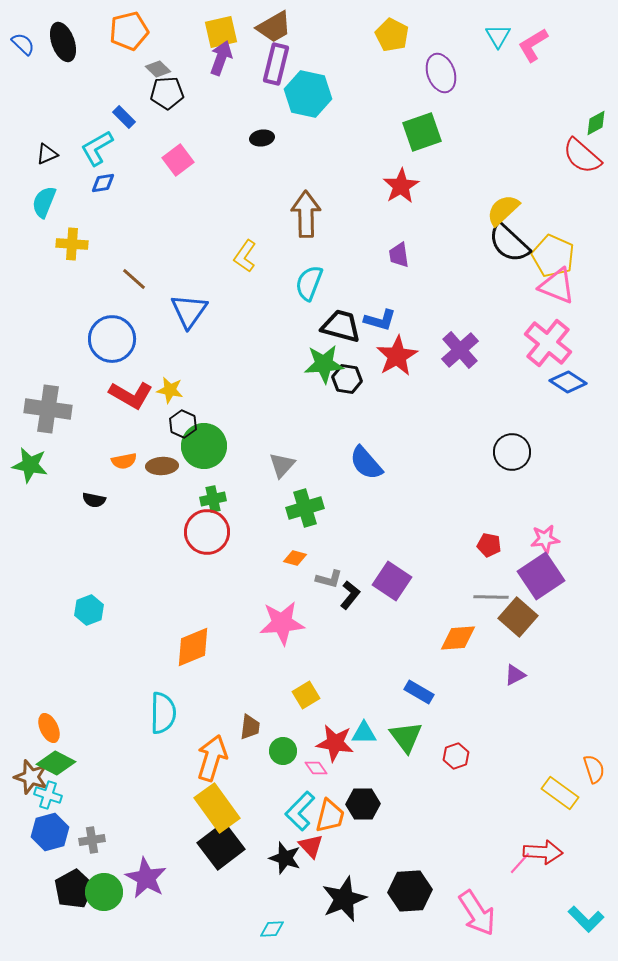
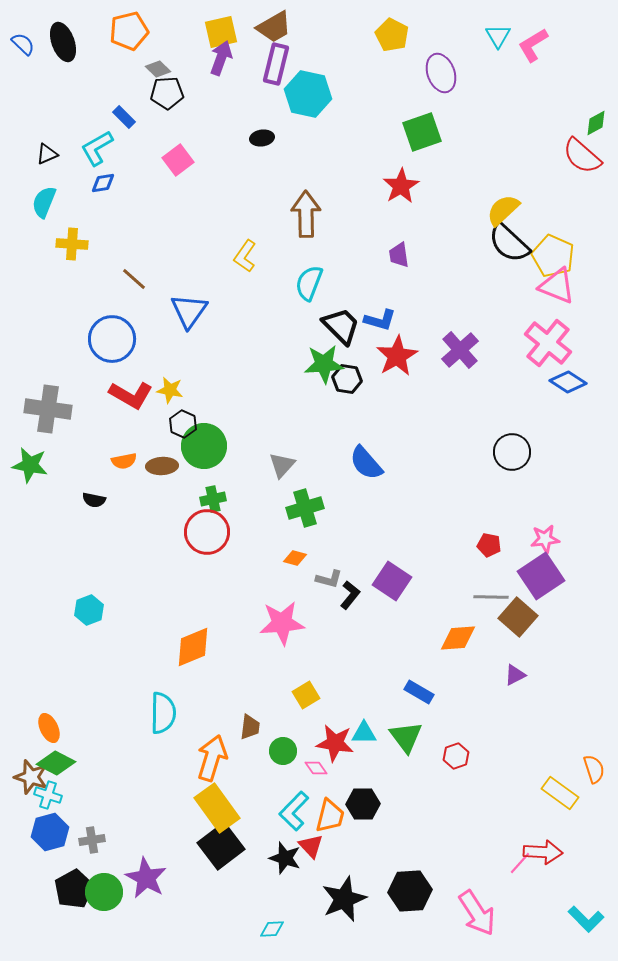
black trapezoid at (341, 326): rotated 30 degrees clockwise
cyan L-shape at (300, 811): moved 6 px left
